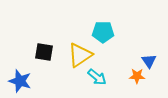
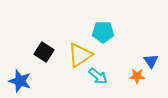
black square: rotated 24 degrees clockwise
blue triangle: moved 2 px right
cyan arrow: moved 1 px right, 1 px up
